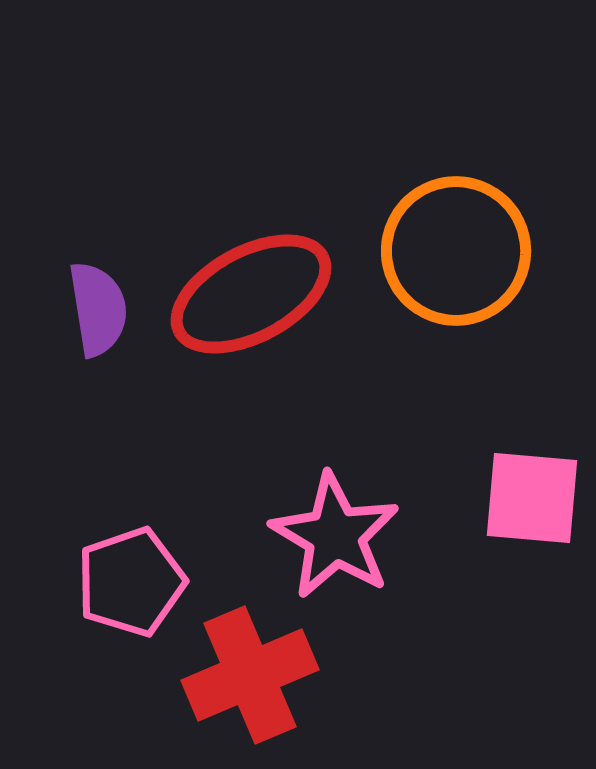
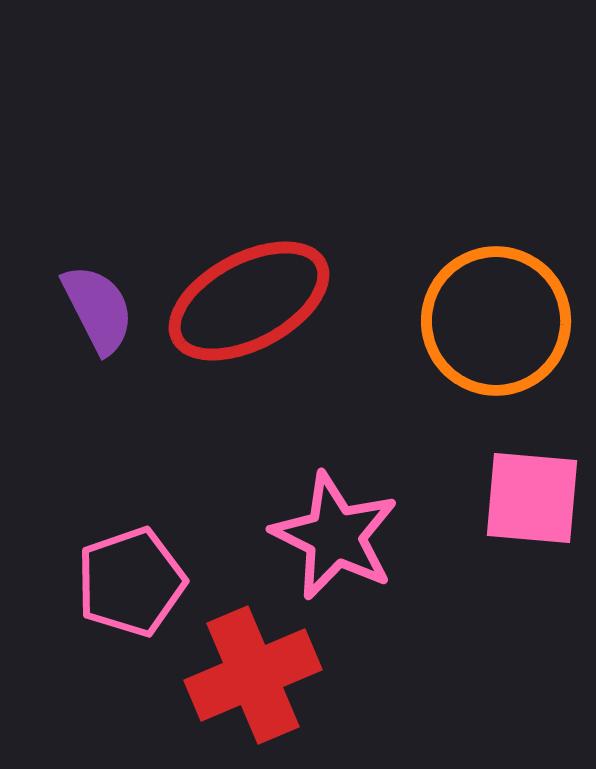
orange circle: moved 40 px right, 70 px down
red ellipse: moved 2 px left, 7 px down
purple semicircle: rotated 18 degrees counterclockwise
pink star: rotated 5 degrees counterclockwise
red cross: moved 3 px right
